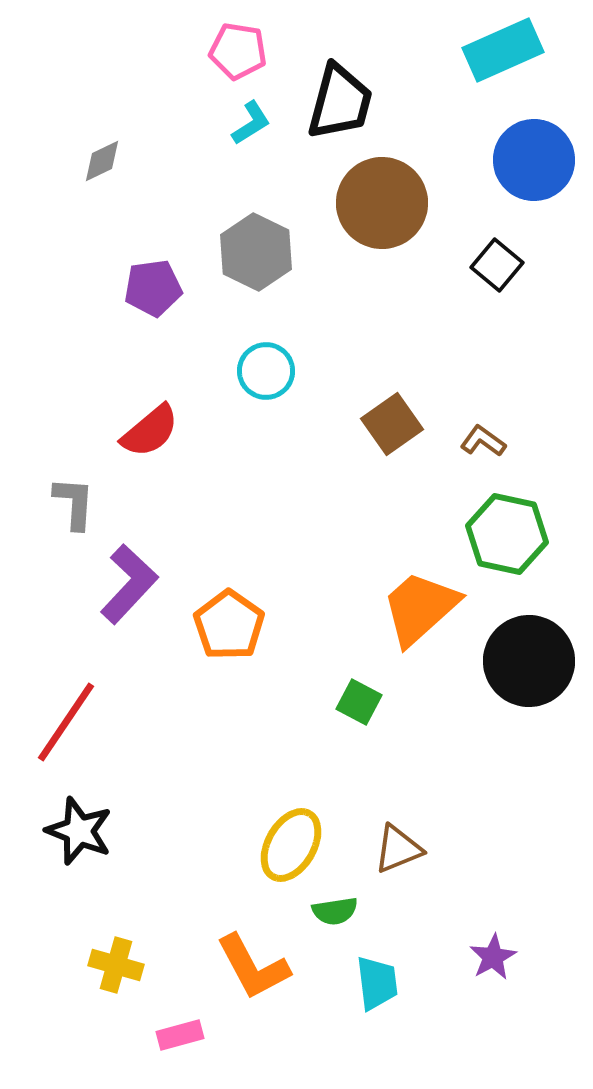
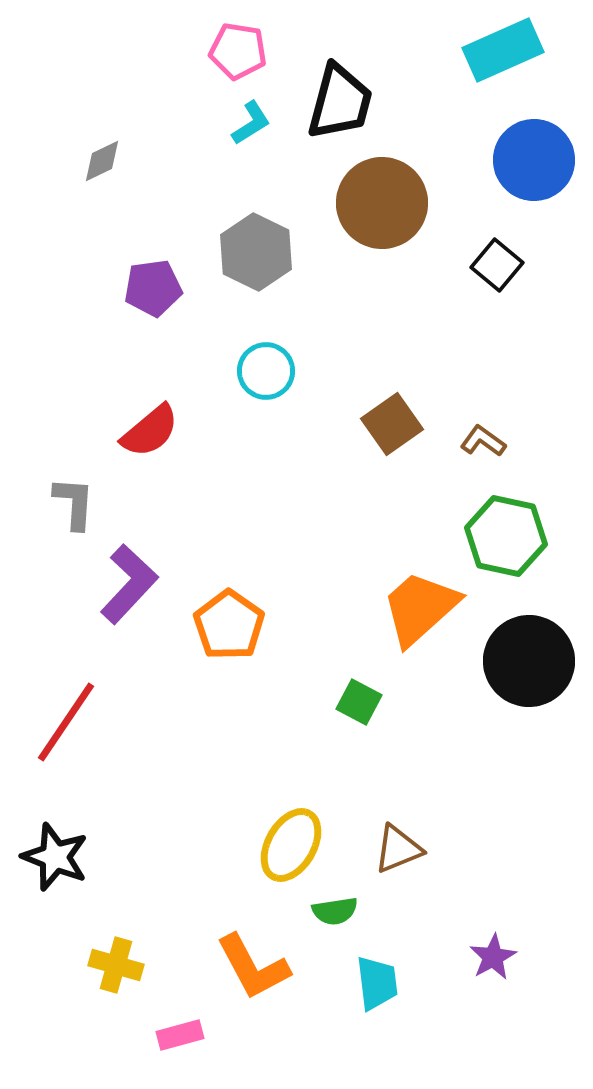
green hexagon: moved 1 px left, 2 px down
black star: moved 24 px left, 26 px down
